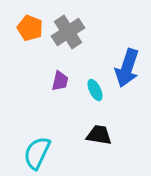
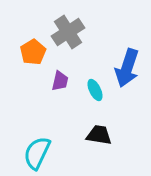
orange pentagon: moved 3 px right, 24 px down; rotated 20 degrees clockwise
